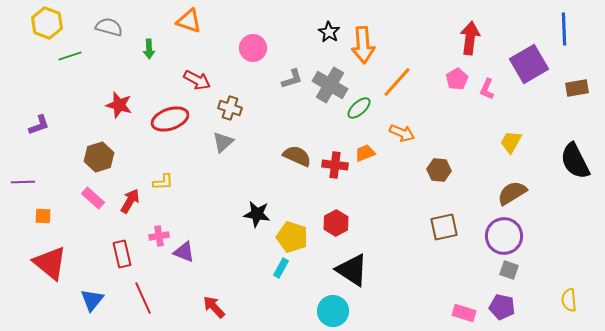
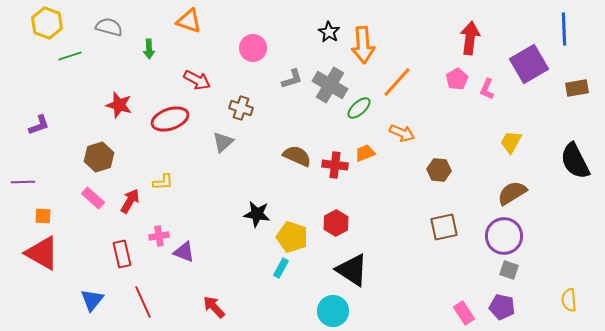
brown cross at (230, 108): moved 11 px right
red triangle at (50, 263): moved 8 px left, 10 px up; rotated 9 degrees counterclockwise
red line at (143, 298): moved 4 px down
pink rectangle at (464, 313): rotated 40 degrees clockwise
